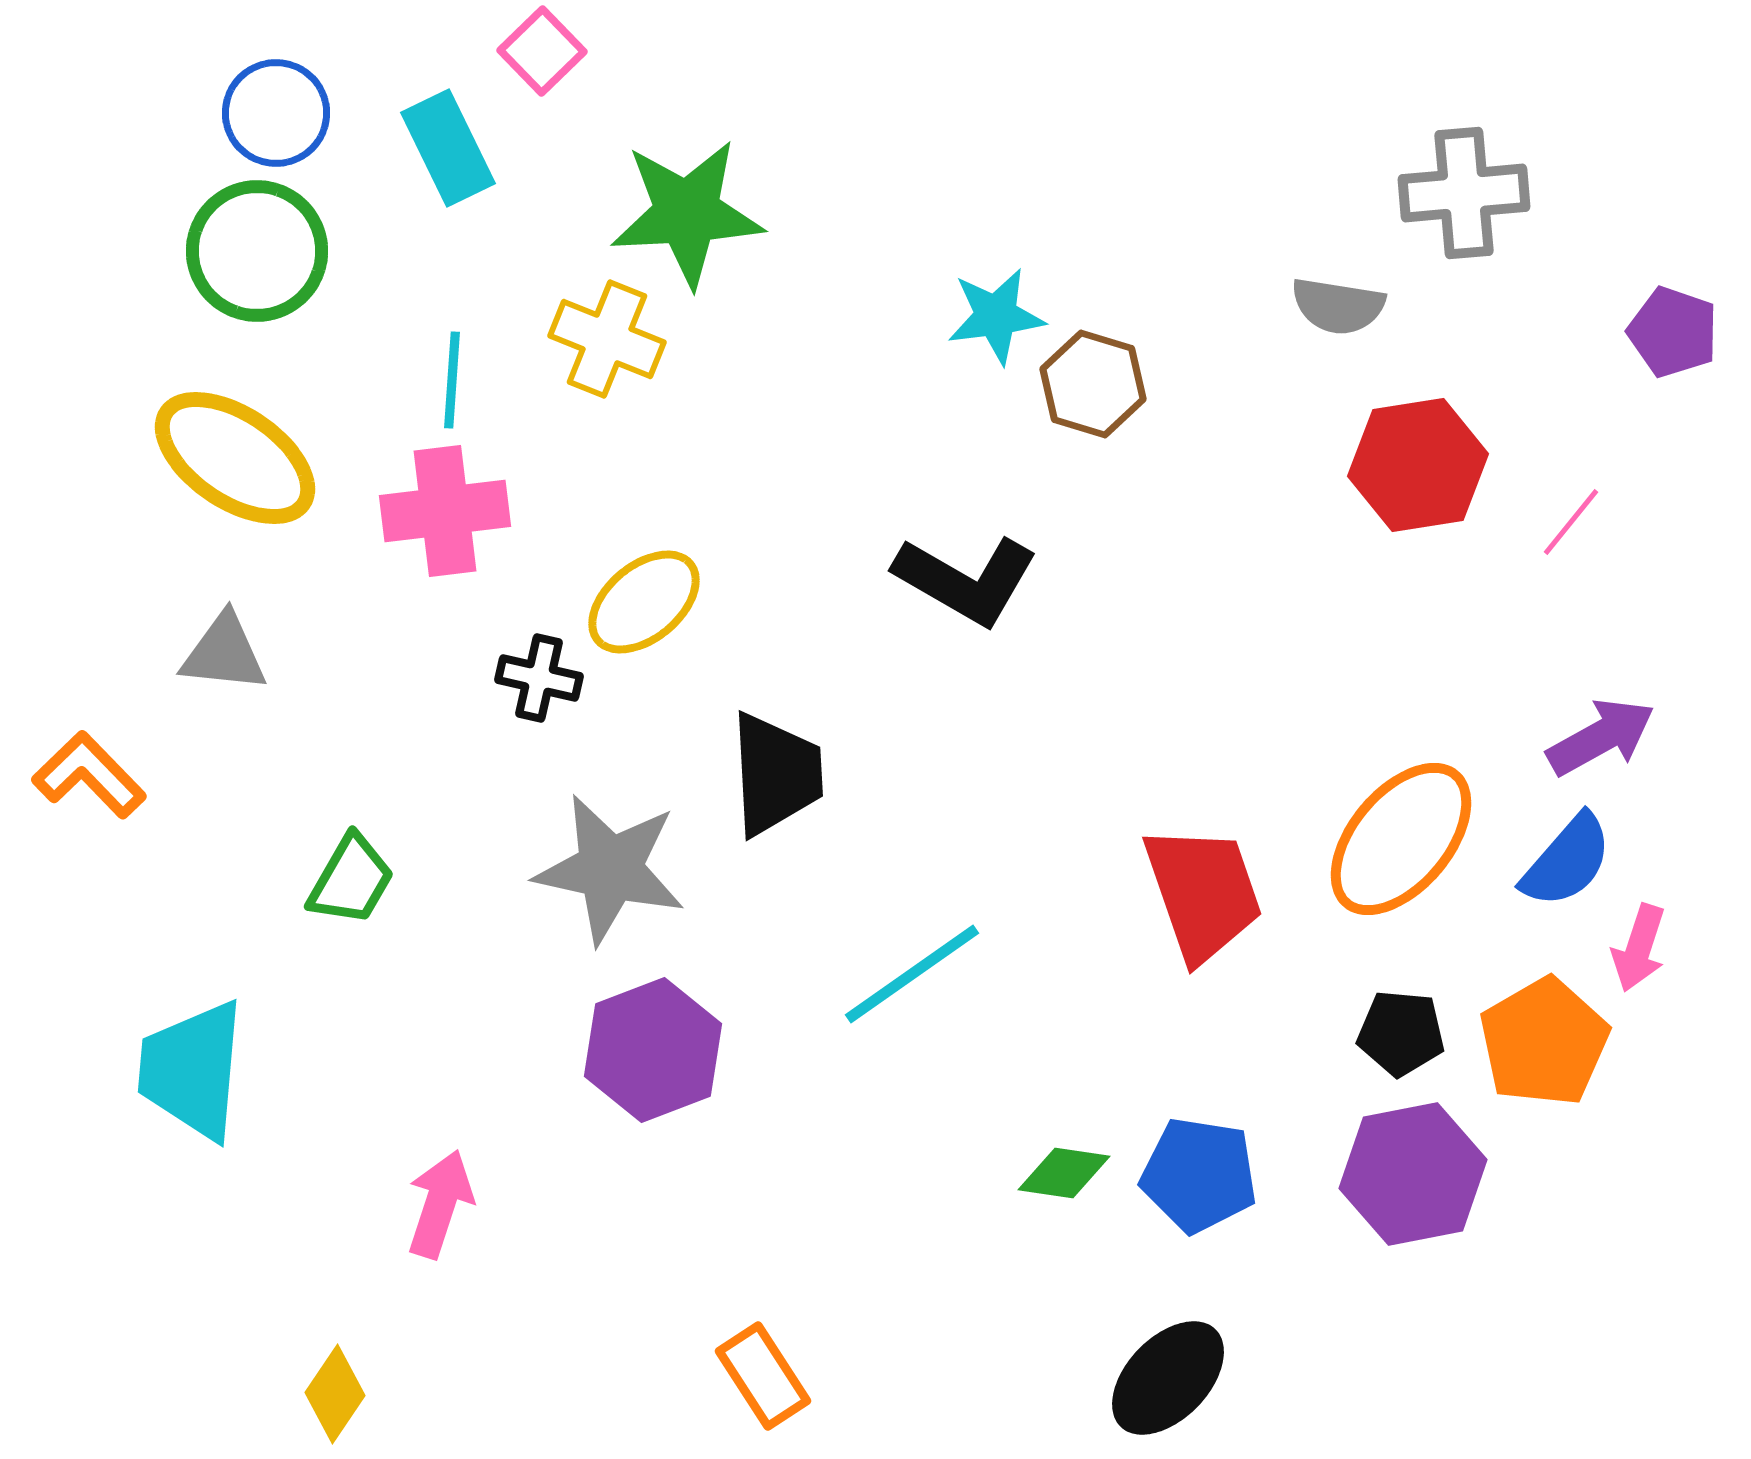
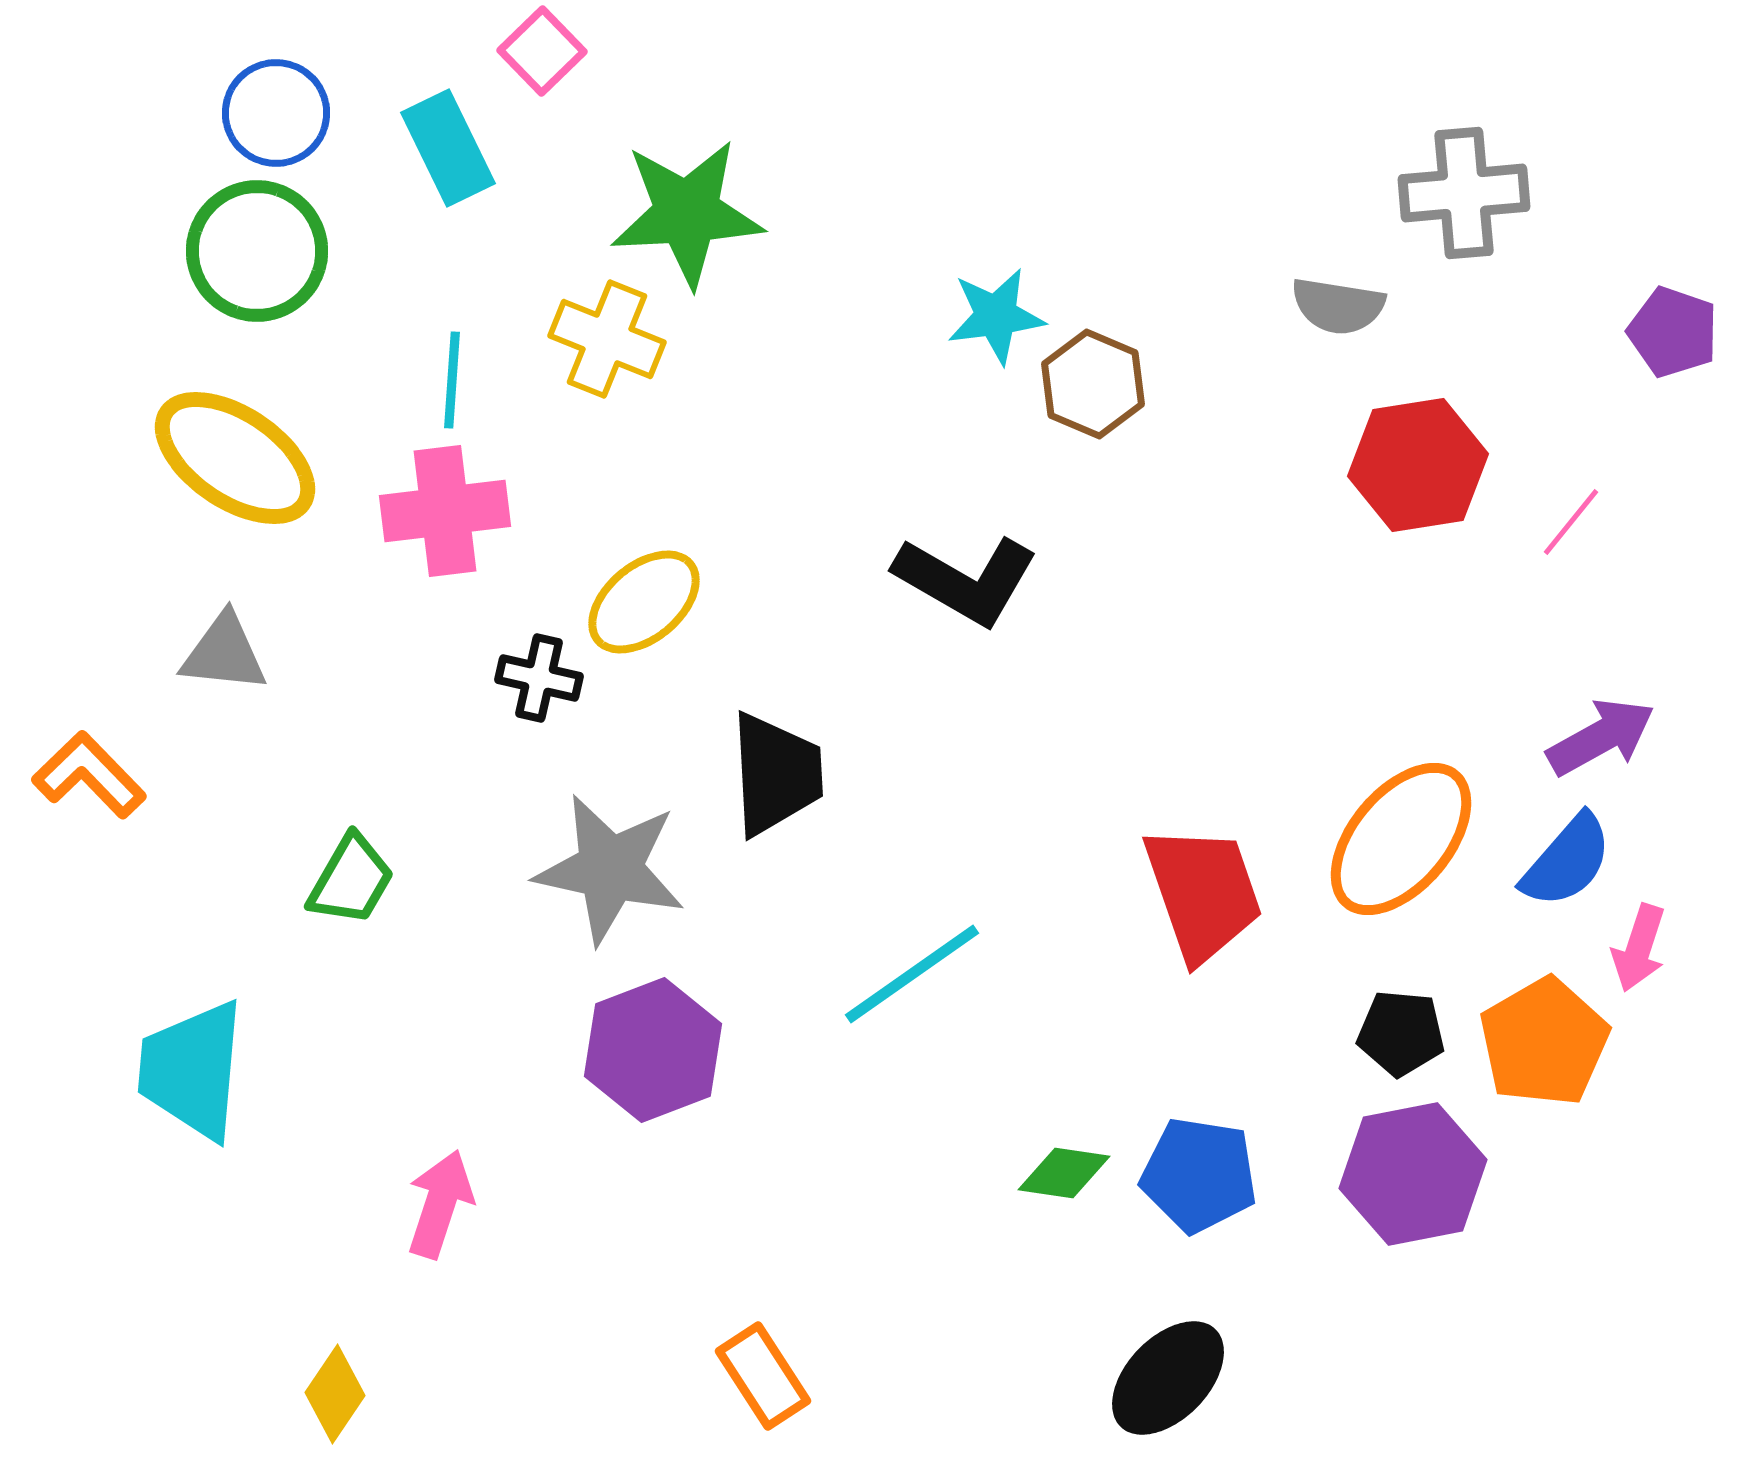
brown hexagon at (1093, 384): rotated 6 degrees clockwise
